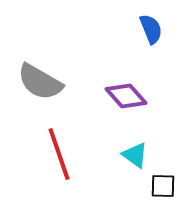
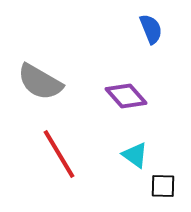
red line: rotated 12 degrees counterclockwise
